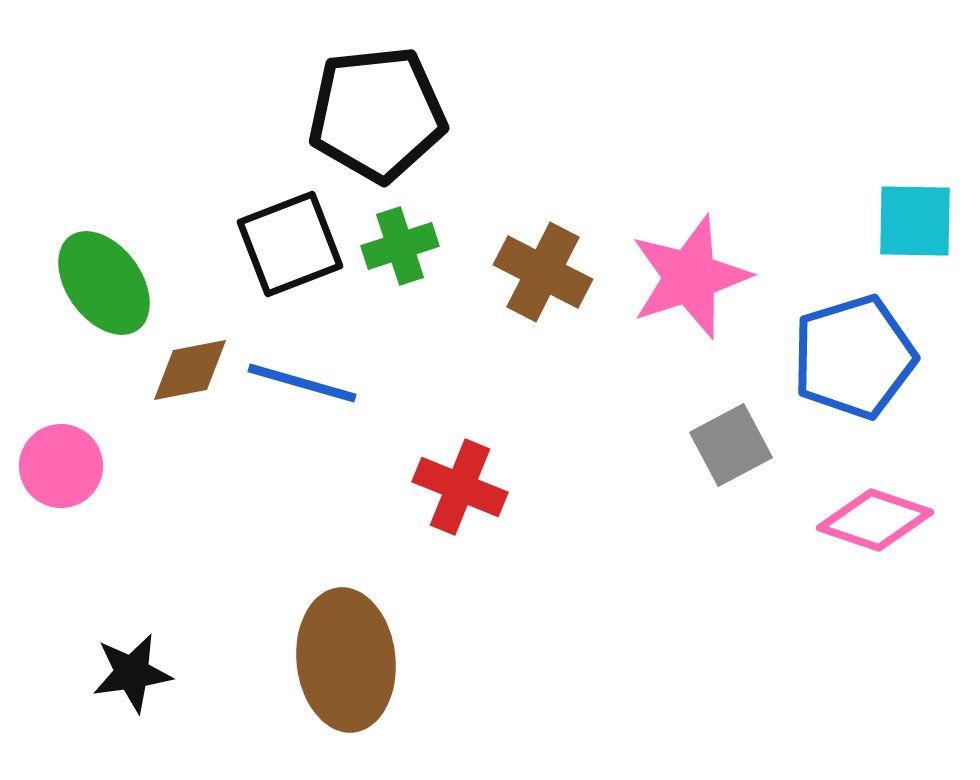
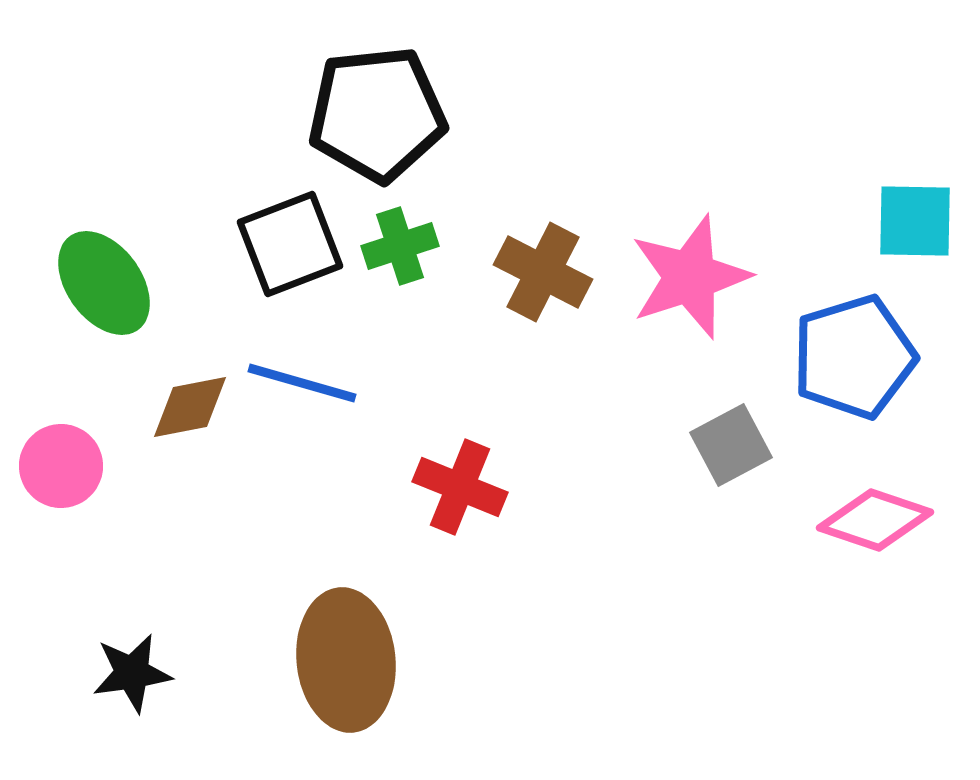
brown diamond: moved 37 px down
